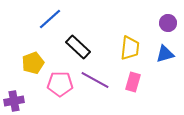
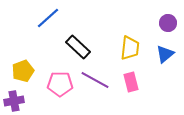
blue line: moved 2 px left, 1 px up
blue triangle: rotated 24 degrees counterclockwise
yellow pentagon: moved 10 px left, 8 px down
pink rectangle: moved 2 px left; rotated 30 degrees counterclockwise
